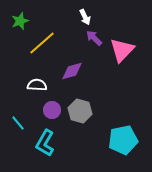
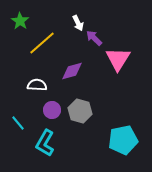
white arrow: moved 7 px left, 6 px down
green star: rotated 18 degrees counterclockwise
pink triangle: moved 4 px left, 9 px down; rotated 12 degrees counterclockwise
